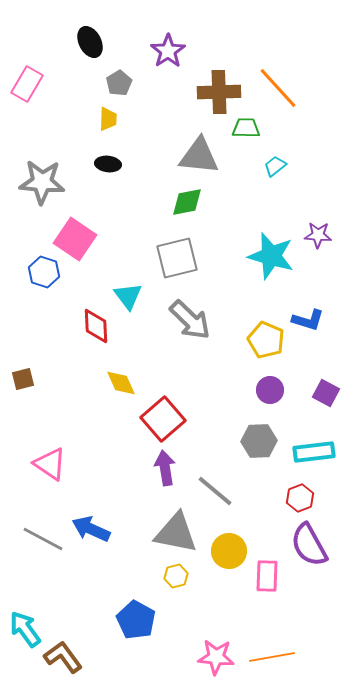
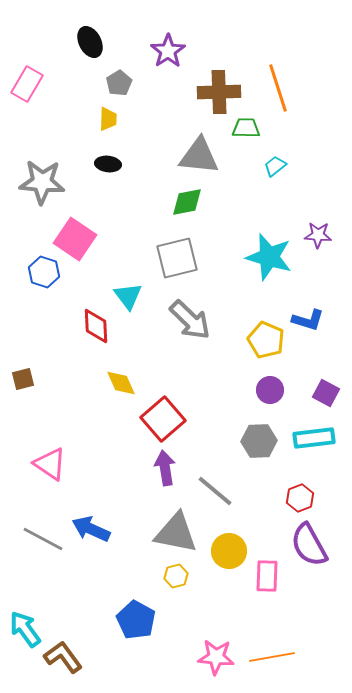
orange line at (278, 88): rotated 24 degrees clockwise
cyan star at (271, 256): moved 2 px left, 1 px down
cyan rectangle at (314, 452): moved 14 px up
